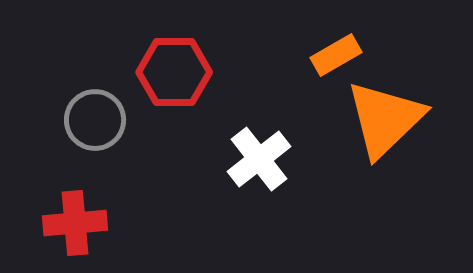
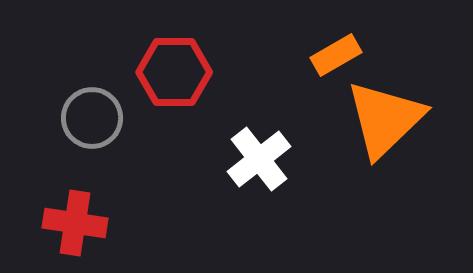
gray circle: moved 3 px left, 2 px up
red cross: rotated 14 degrees clockwise
